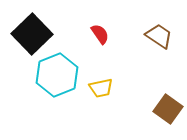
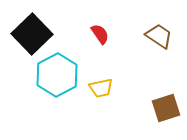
cyan hexagon: rotated 6 degrees counterclockwise
brown square: moved 2 px left, 1 px up; rotated 36 degrees clockwise
